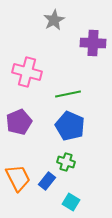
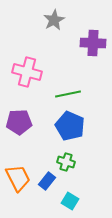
purple pentagon: rotated 20 degrees clockwise
cyan square: moved 1 px left, 1 px up
